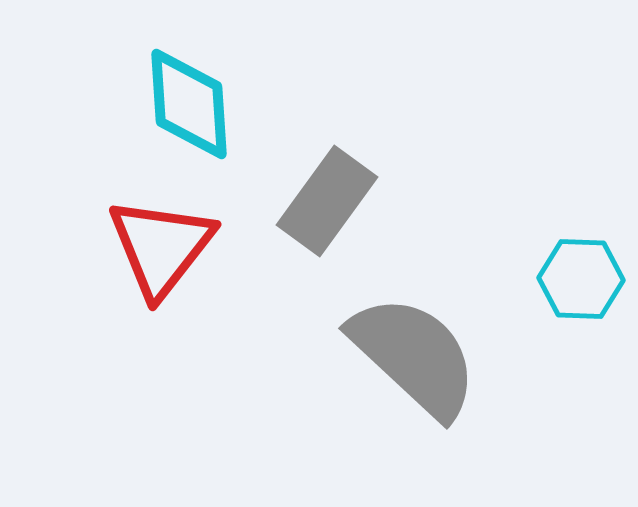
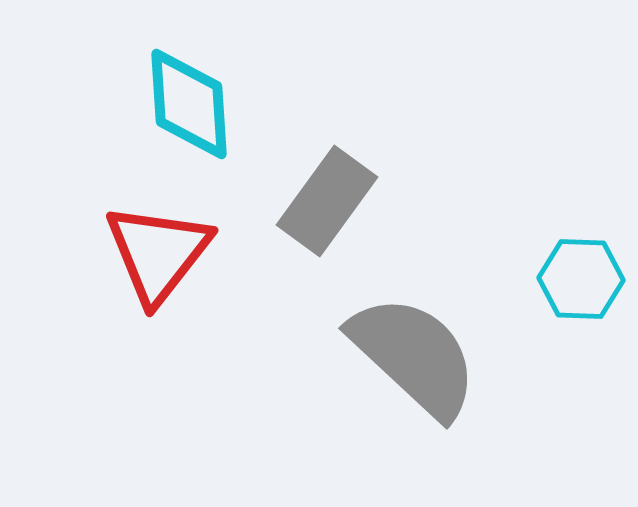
red triangle: moved 3 px left, 6 px down
